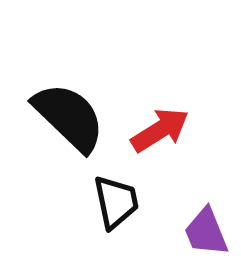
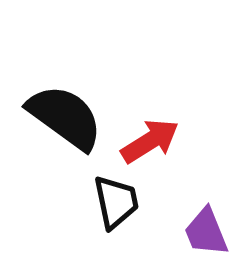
black semicircle: moved 4 px left; rotated 8 degrees counterclockwise
red arrow: moved 10 px left, 11 px down
